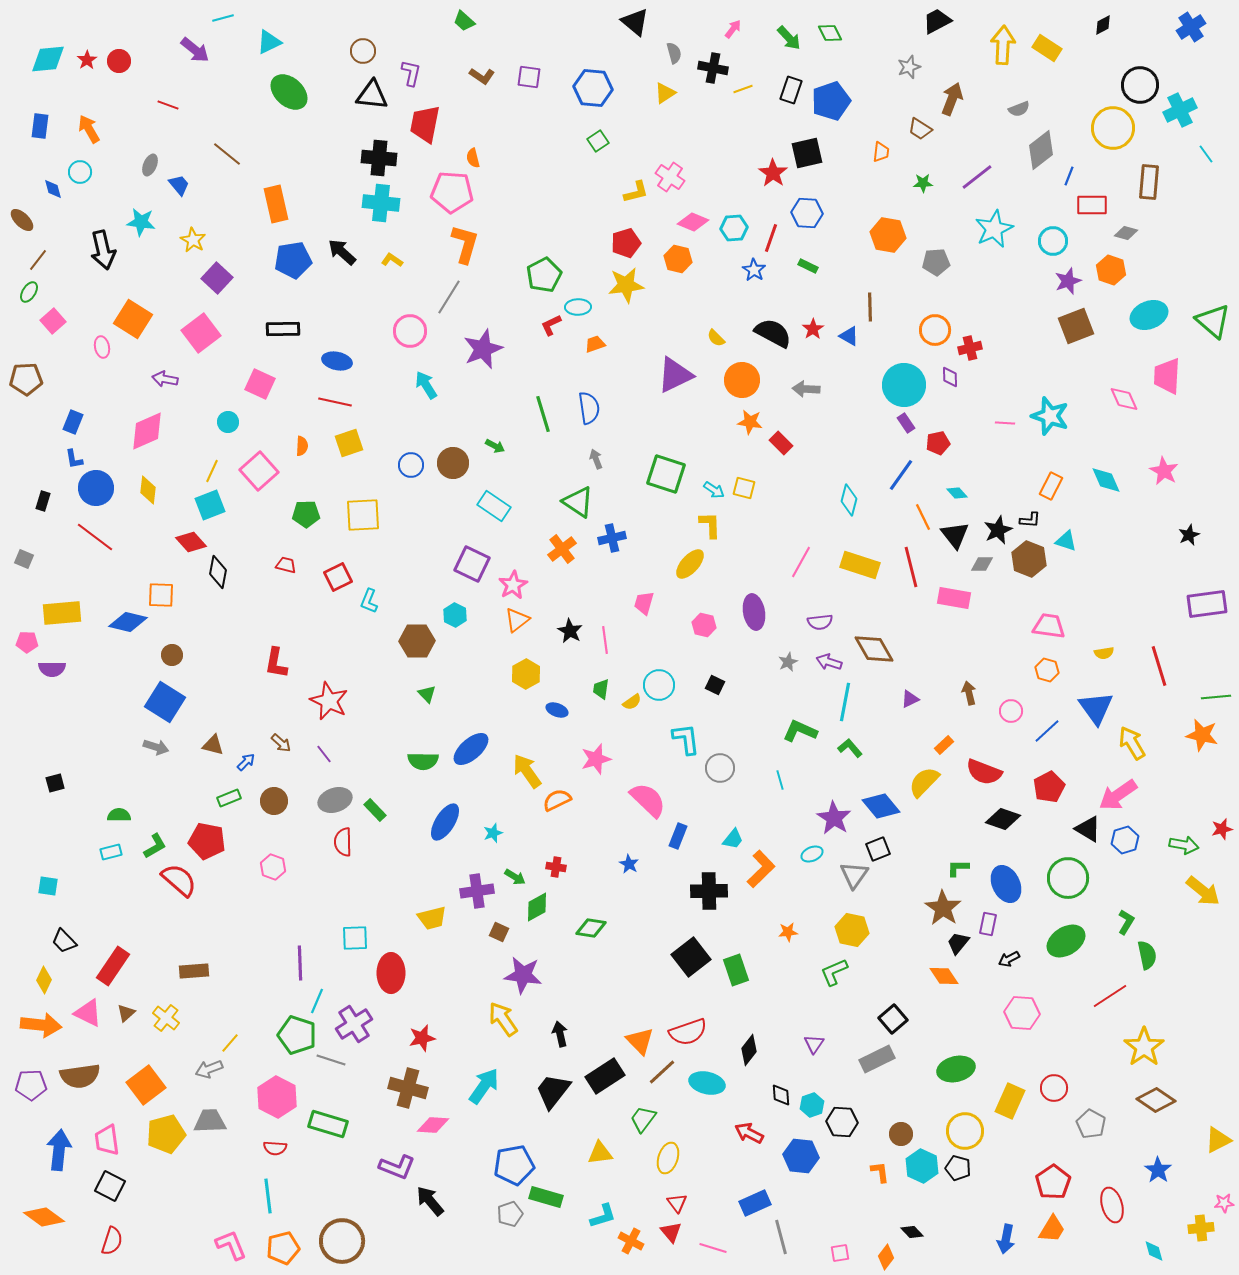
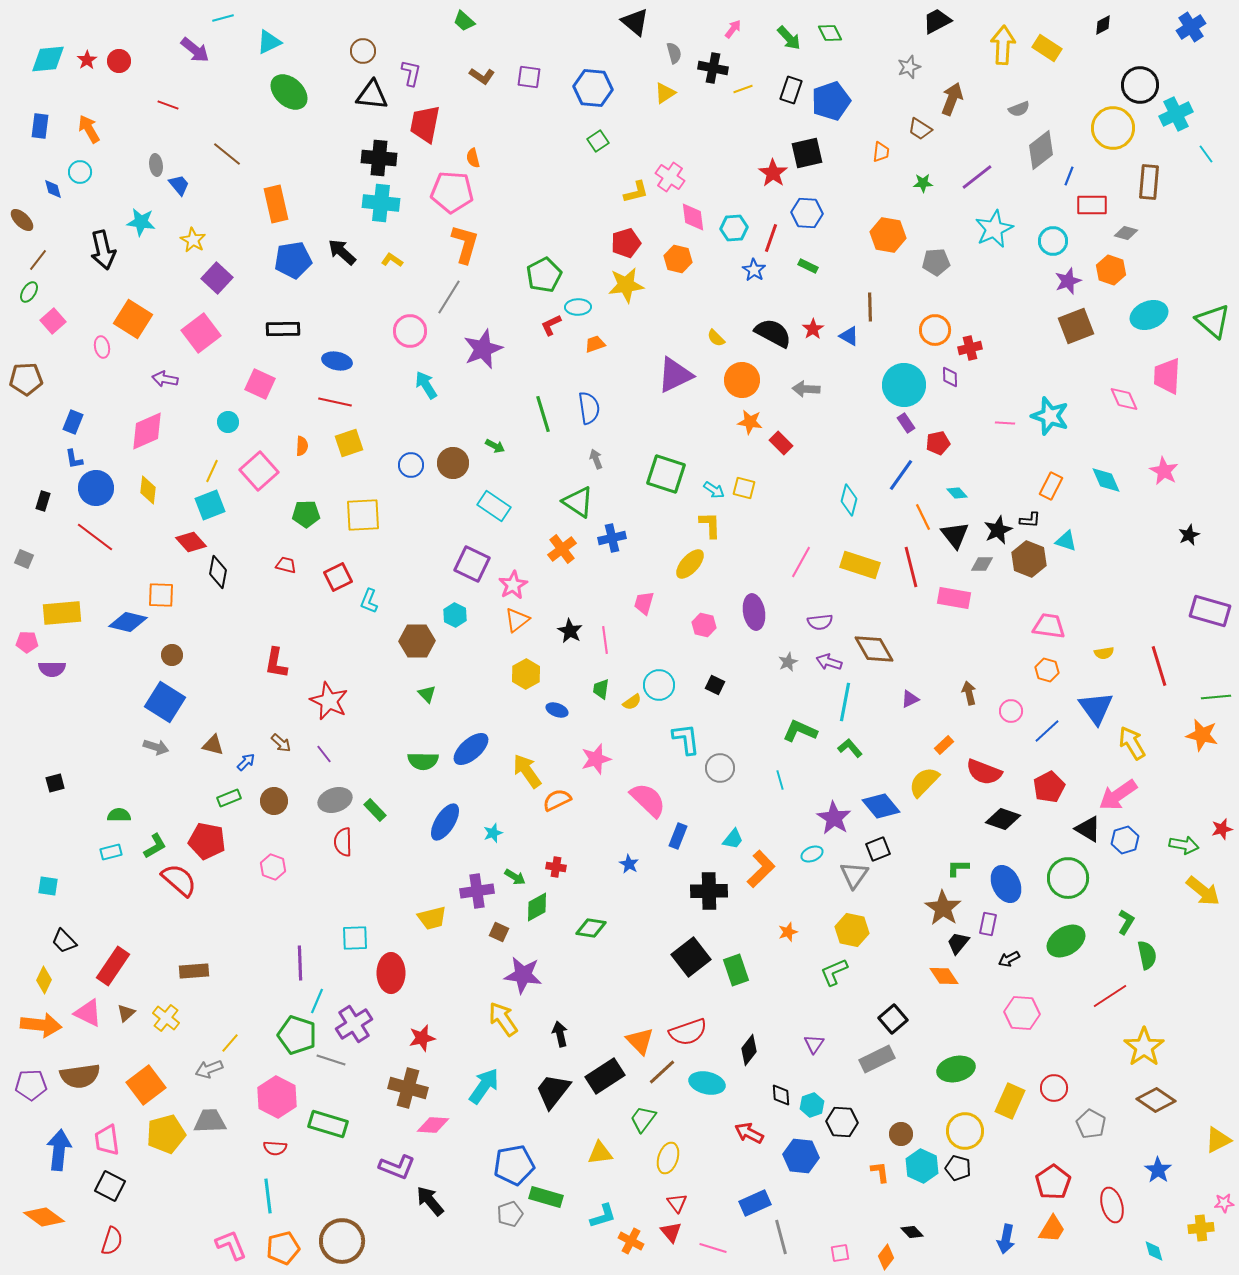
cyan cross at (1180, 110): moved 4 px left, 4 px down
gray ellipse at (150, 165): moved 6 px right; rotated 30 degrees counterclockwise
pink diamond at (693, 222): moved 5 px up; rotated 60 degrees clockwise
purple rectangle at (1207, 604): moved 3 px right, 7 px down; rotated 24 degrees clockwise
orange star at (788, 932): rotated 12 degrees counterclockwise
